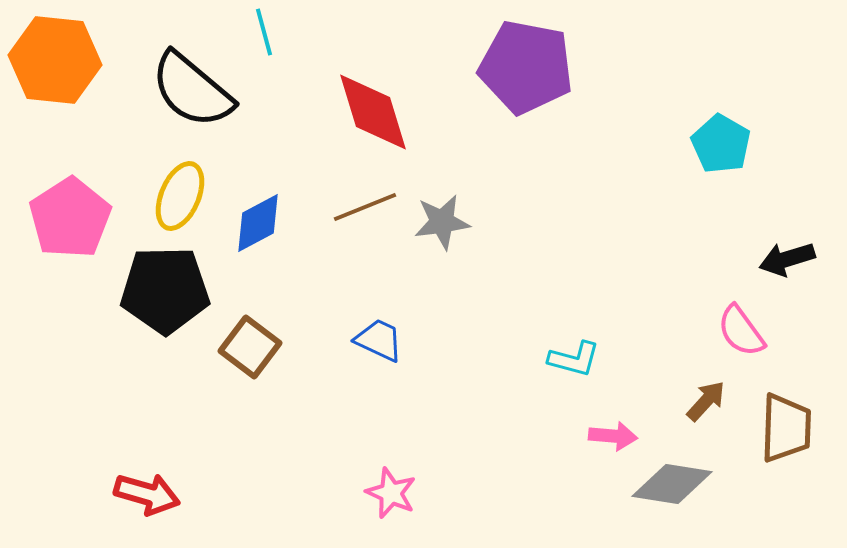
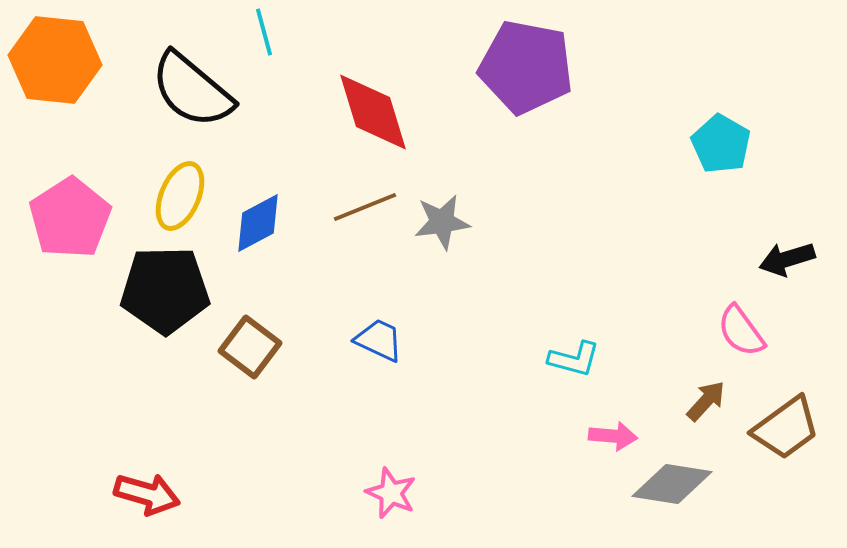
brown trapezoid: rotated 52 degrees clockwise
